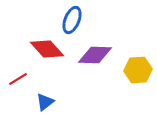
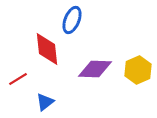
red diamond: rotated 36 degrees clockwise
purple diamond: moved 14 px down
yellow hexagon: rotated 20 degrees counterclockwise
